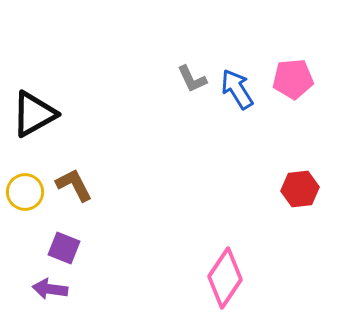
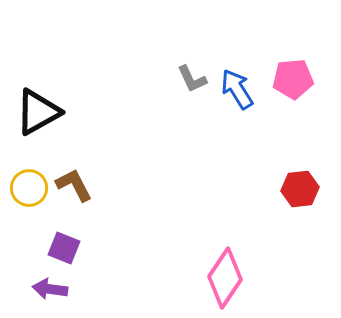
black triangle: moved 4 px right, 2 px up
yellow circle: moved 4 px right, 4 px up
